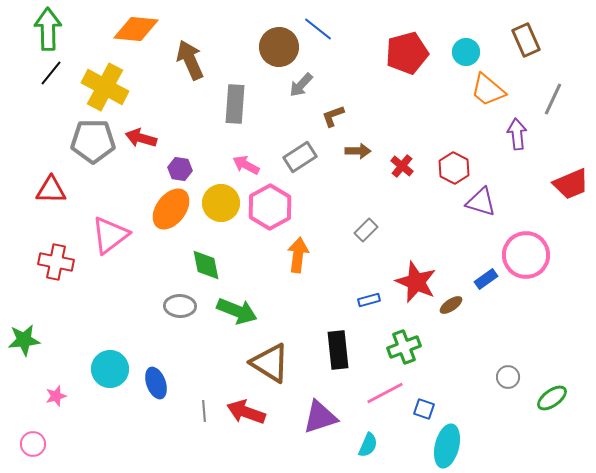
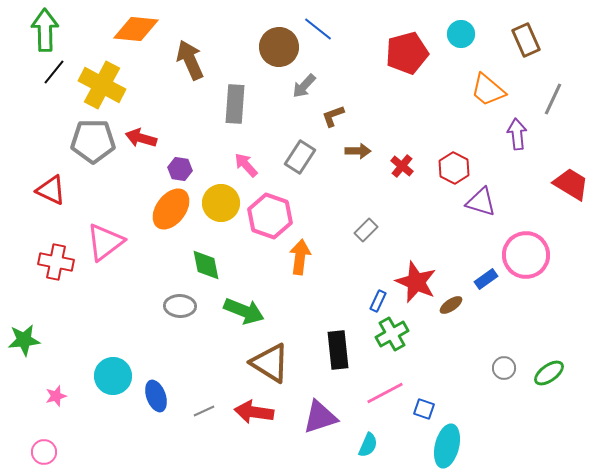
green arrow at (48, 29): moved 3 px left, 1 px down
cyan circle at (466, 52): moved 5 px left, 18 px up
black line at (51, 73): moved 3 px right, 1 px up
gray arrow at (301, 85): moved 3 px right, 1 px down
yellow cross at (105, 87): moved 3 px left, 2 px up
gray rectangle at (300, 157): rotated 24 degrees counterclockwise
pink arrow at (246, 165): rotated 20 degrees clockwise
red trapezoid at (571, 184): rotated 126 degrees counterclockwise
red triangle at (51, 190): rotated 24 degrees clockwise
pink hexagon at (270, 207): moved 9 px down; rotated 12 degrees counterclockwise
pink triangle at (110, 235): moved 5 px left, 7 px down
orange arrow at (298, 255): moved 2 px right, 2 px down
blue rectangle at (369, 300): moved 9 px right, 1 px down; rotated 50 degrees counterclockwise
green arrow at (237, 311): moved 7 px right
green cross at (404, 347): moved 12 px left, 13 px up; rotated 8 degrees counterclockwise
cyan circle at (110, 369): moved 3 px right, 7 px down
gray circle at (508, 377): moved 4 px left, 9 px up
blue ellipse at (156, 383): moved 13 px down
green ellipse at (552, 398): moved 3 px left, 25 px up
gray line at (204, 411): rotated 70 degrees clockwise
red arrow at (246, 412): moved 8 px right; rotated 12 degrees counterclockwise
pink circle at (33, 444): moved 11 px right, 8 px down
